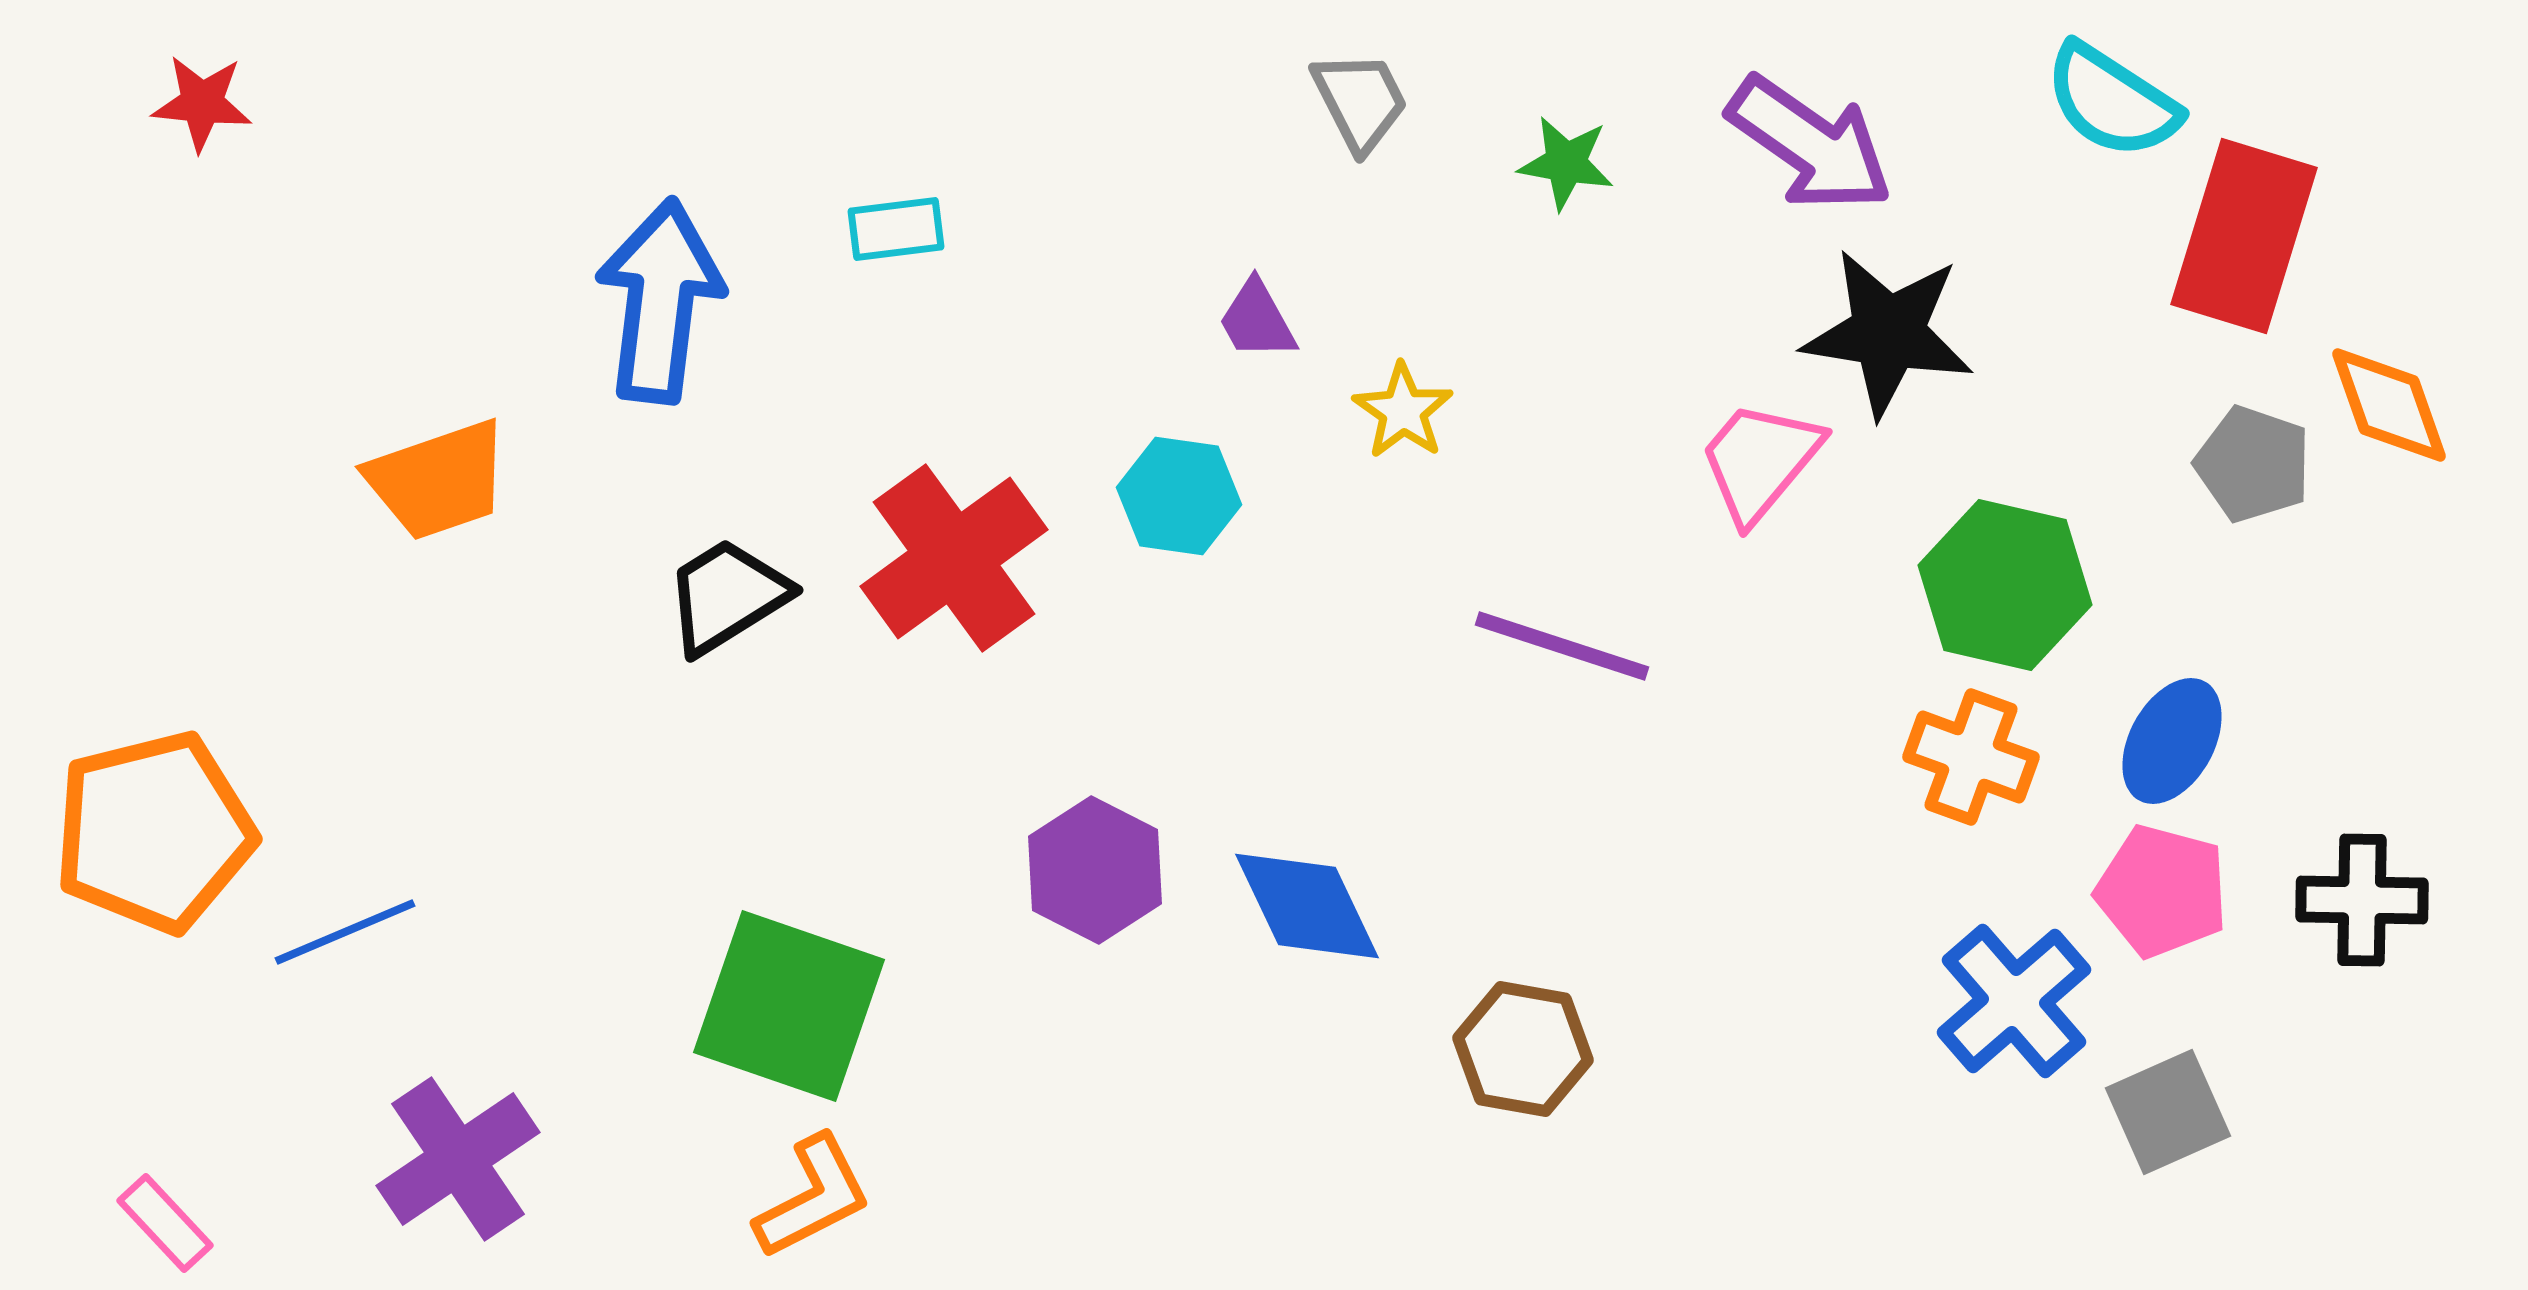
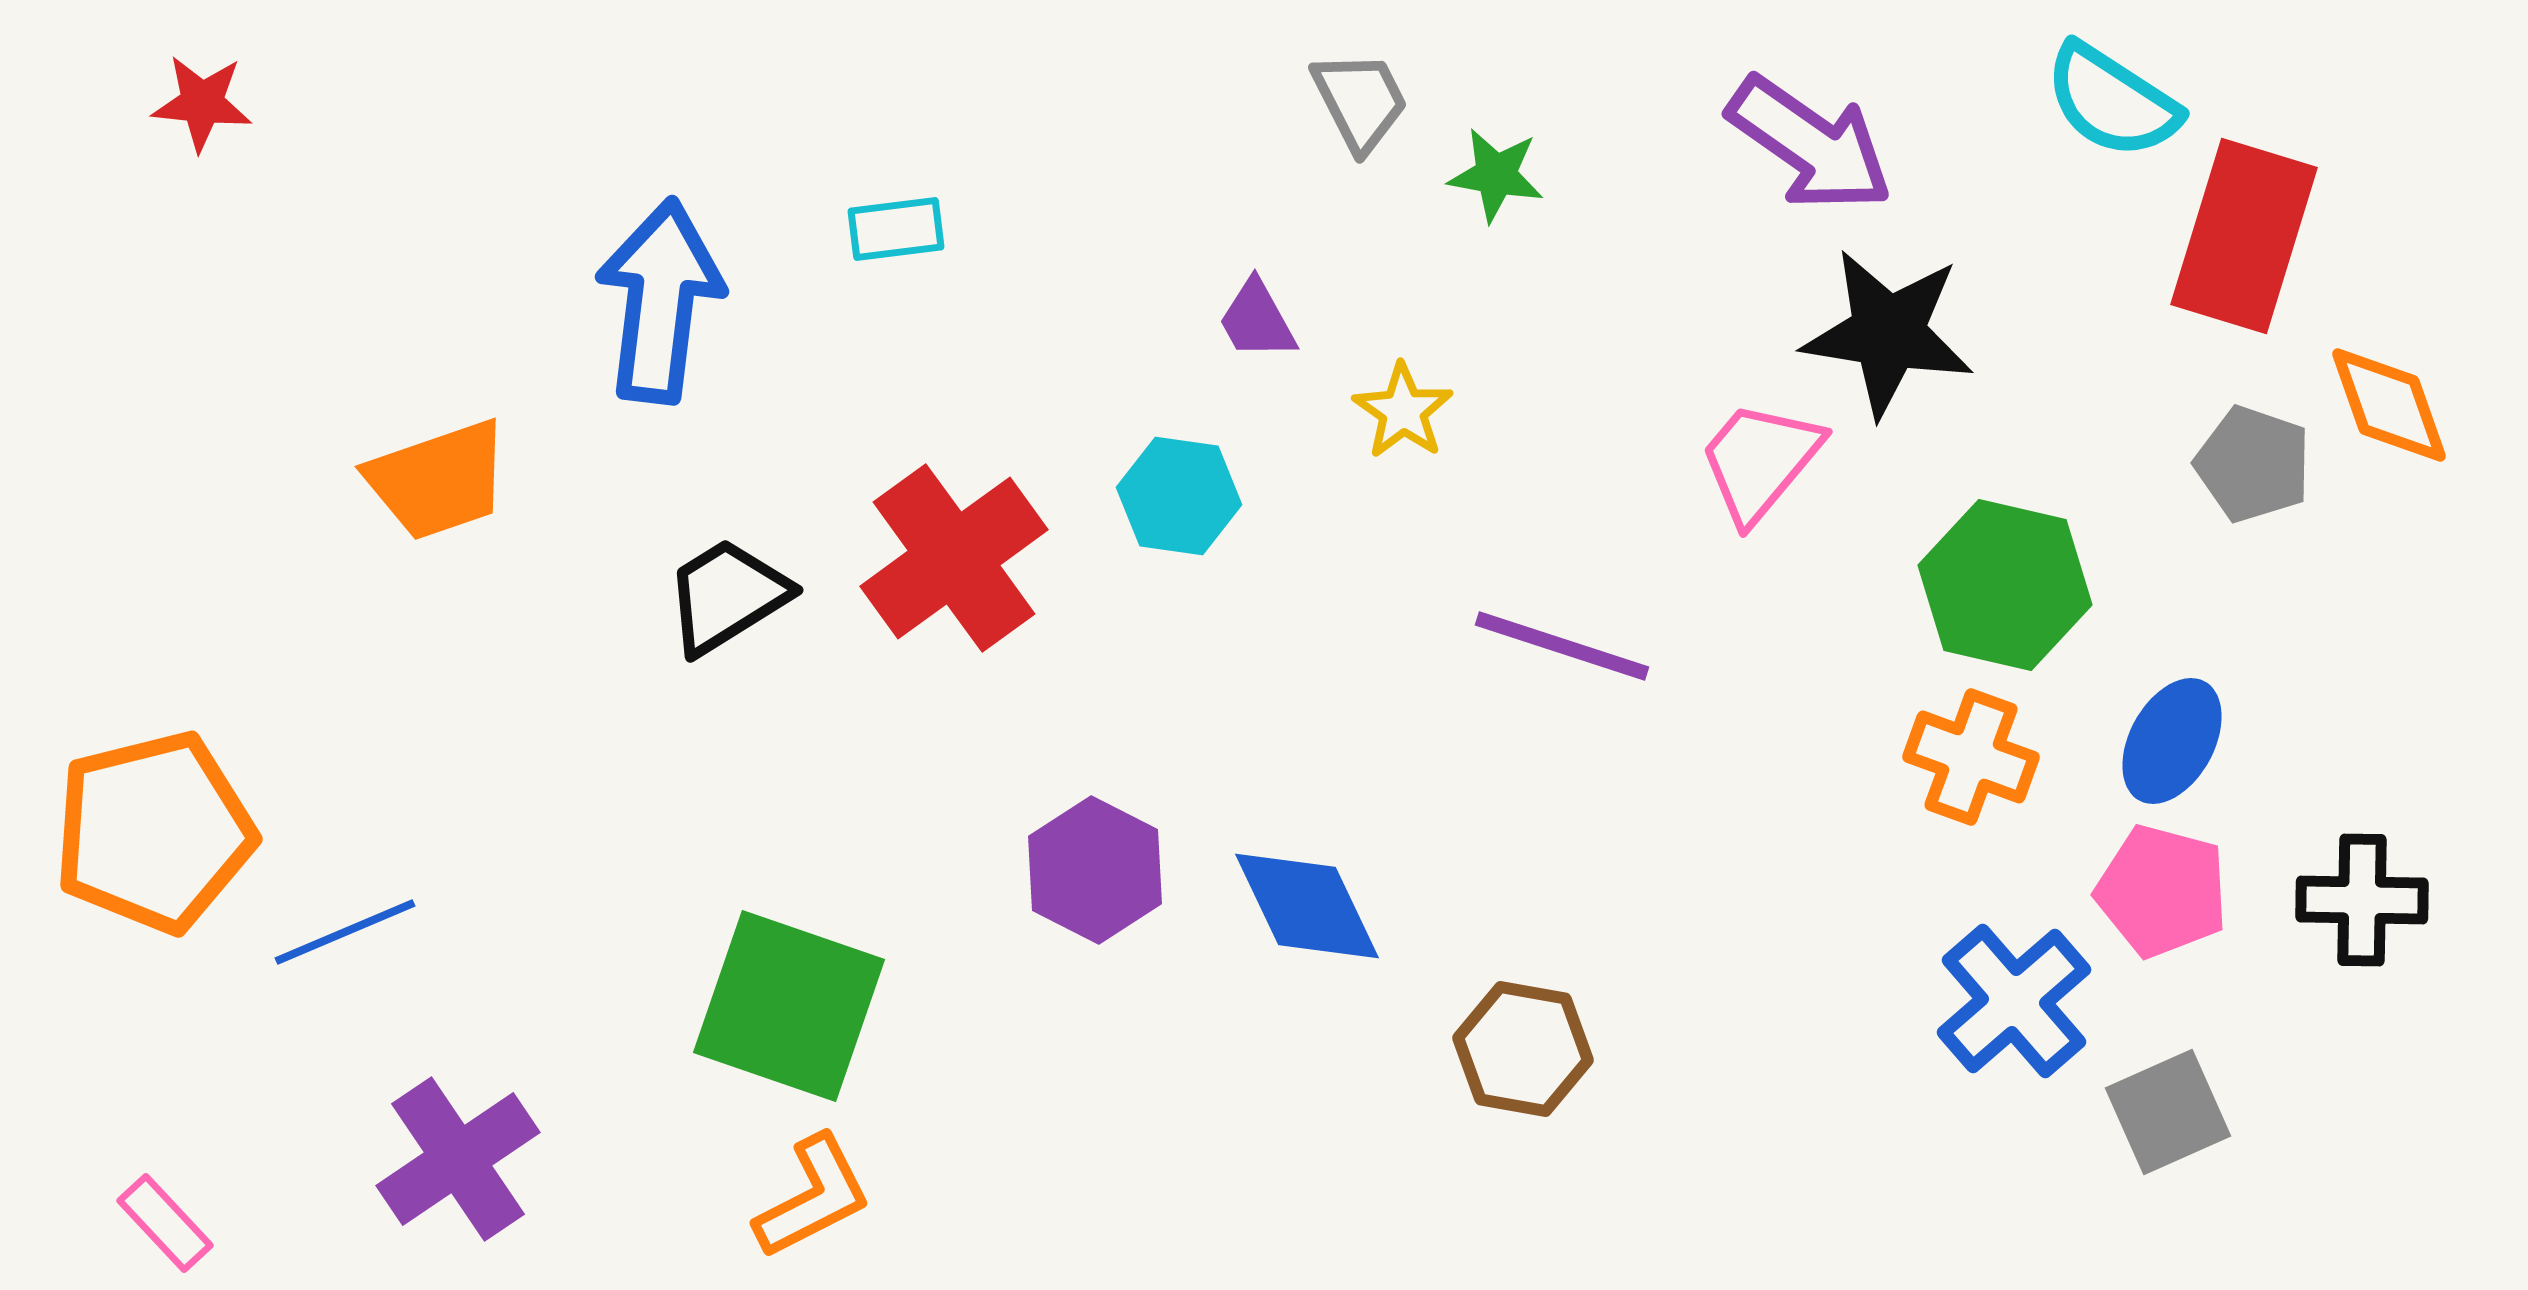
green star: moved 70 px left, 12 px down
